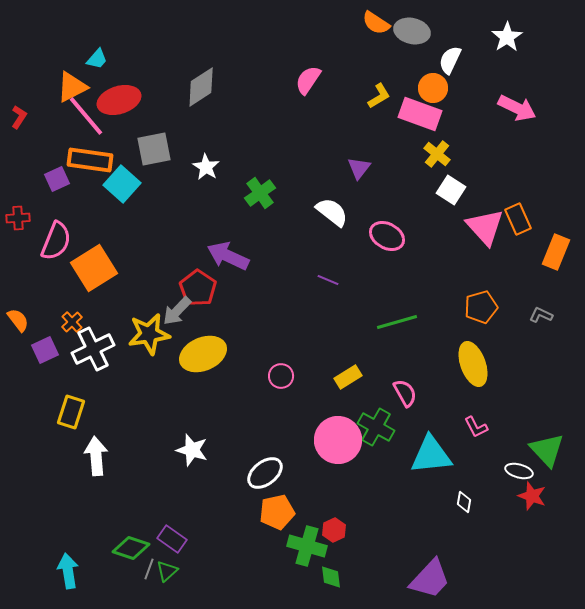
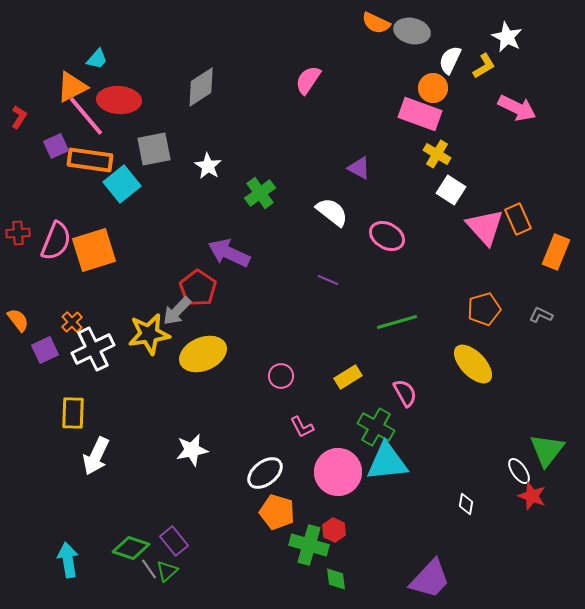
orange semicircle at (376, 23): rotated 8 degrees counterclockwise
white star at (507, 37): rotated 12 degrees counterclockwise
yellow L-shape at (379, 96): moved 105 px right, 30 px up
red ellipse at (119, 100): rotated 21 degrees clockwise
yellow cross at (437, 154): rotated 8 degrees counterclockwise
white star at (206, 167): moved 2 px right, 1 px up
purple triangle at (359, 168): rotated 40 degrees counterclockwise
purple square at (57, 179): moved 1 px left, 33 px up
cyan square at (122, 184): rotated 9 degrees clockwise
red cross at (18, 218): moved 15 px down
purple arrow at (228, 256): moved 1 px right, 3 px up
orange square at (94, 268): moved 18 px up; rotated 15 degrees clockwise
orange pentagon at (481, 307): moved 3 px right, 2 px down
yellow ellipse at (473, 364): rotated 24 degrees counterclockwise
yellow rectangle at (71, 412): moved 2 px right, 1 px down; rotated 16 degrees counterclockwise
pink L-shape at (476, 427): moved 174 px left
pink circle at (338, 440): moved 32 px down
white star at (192, 450): rotated 28 degrees counterclockwise
green triangle at (547, 450): rotated 21 degrees clockwise
cyan triangle at (431, 455): moved 44 px left, 7 px down
white arrow at (96, 456): rotated 150 degrees counterclockwise
white ellipse at (519, 471): rotated 40 degrees clockwise
white diamond at (464, 502): moved 2 px right, 2 px down
orange pentagon at (277, 512): rotated 28 degrees clockwise
red hexagon at (334, 530): rotated 10 degrees counterclockwise
purple rectangle at (172, 539): moved 2 px right, 2 px down; rotated 16 degrees clockwise
green cross at (307, 546): moved 2 px right, 1 px up
gray line at (149, 569): rotated 55 degrees counterclockwise
cyan arrow at (68, 571): moved 11 px up
green diamond at (331, 577): moved 5 px right, 2 px down
